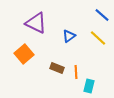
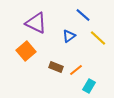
blue line: moved 19 px left
orange square: moved 2 px right, 3 px up
brown rectangle: moved 1 px left, 1 px up
orange line: moved 2 px up; rotated 56 degrees clockwise
cyan rectangle: rotated 16 degrees clockwise
